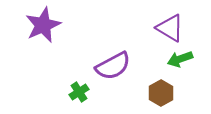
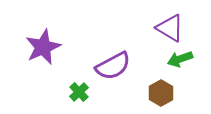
purple star: moved 22 px down
green cross: rotated 12 degrees counterclockwise
